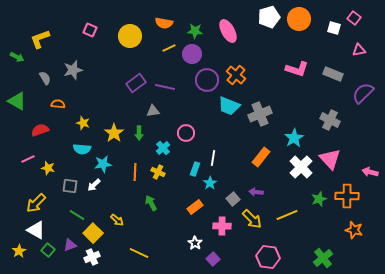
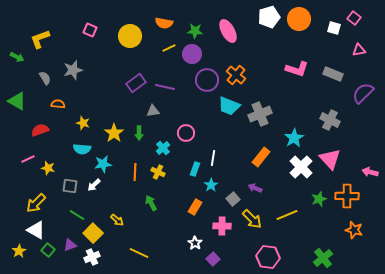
cyan star at (210, 183): moved 1 px right, 2 px down
purple arrow at (256, 192): moved 1 px left, 4 px up; rotated 16 degrees clockwise
orange rectangle at (195, 207): rotated 21 degrees counterclockwise
